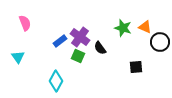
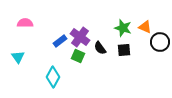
pink semicircle: rotated 70 degrees counterclockwise
black square: moved 12 px left, 17 px up
cyan diamond: moved 3 px left, 4 px up
